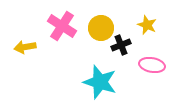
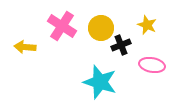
yellow arrow: rotated 15 degrees clockwise
